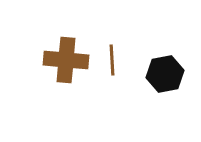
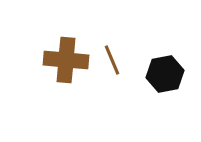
brown line: rotated 20 degrees counterclockwise
